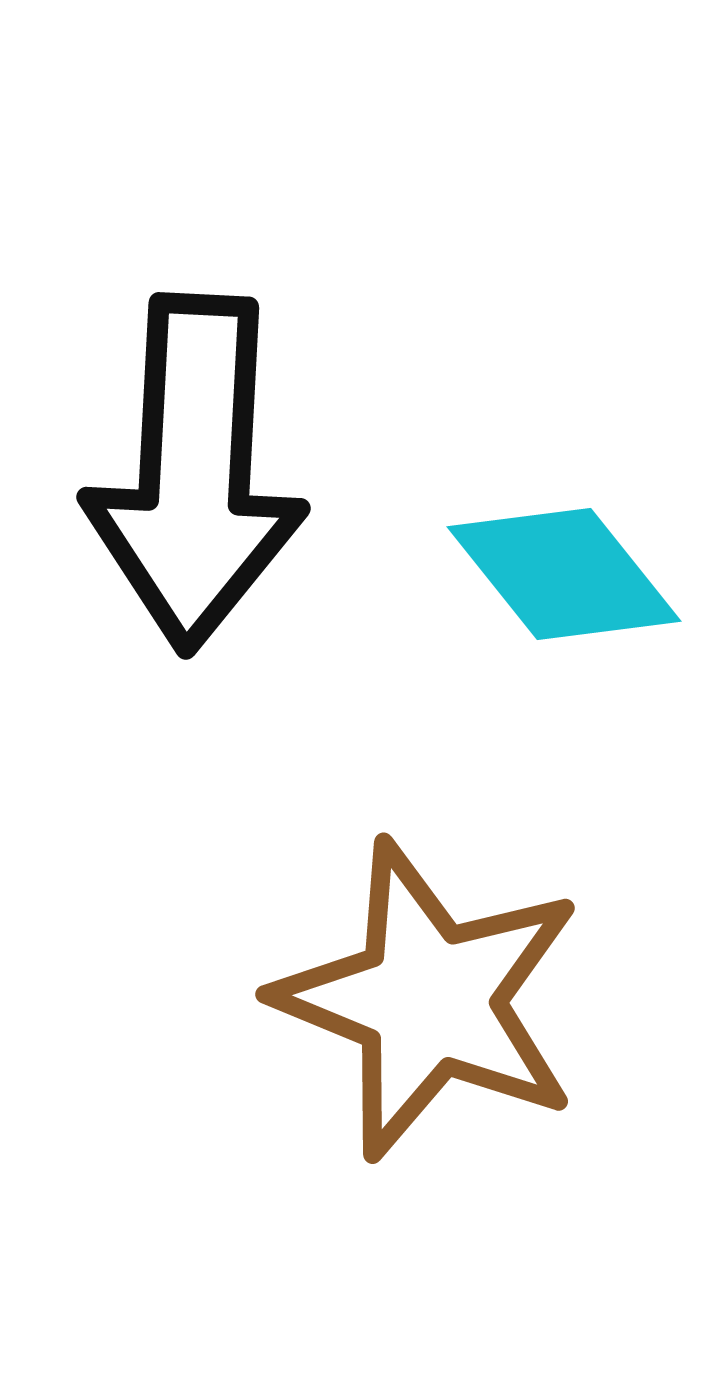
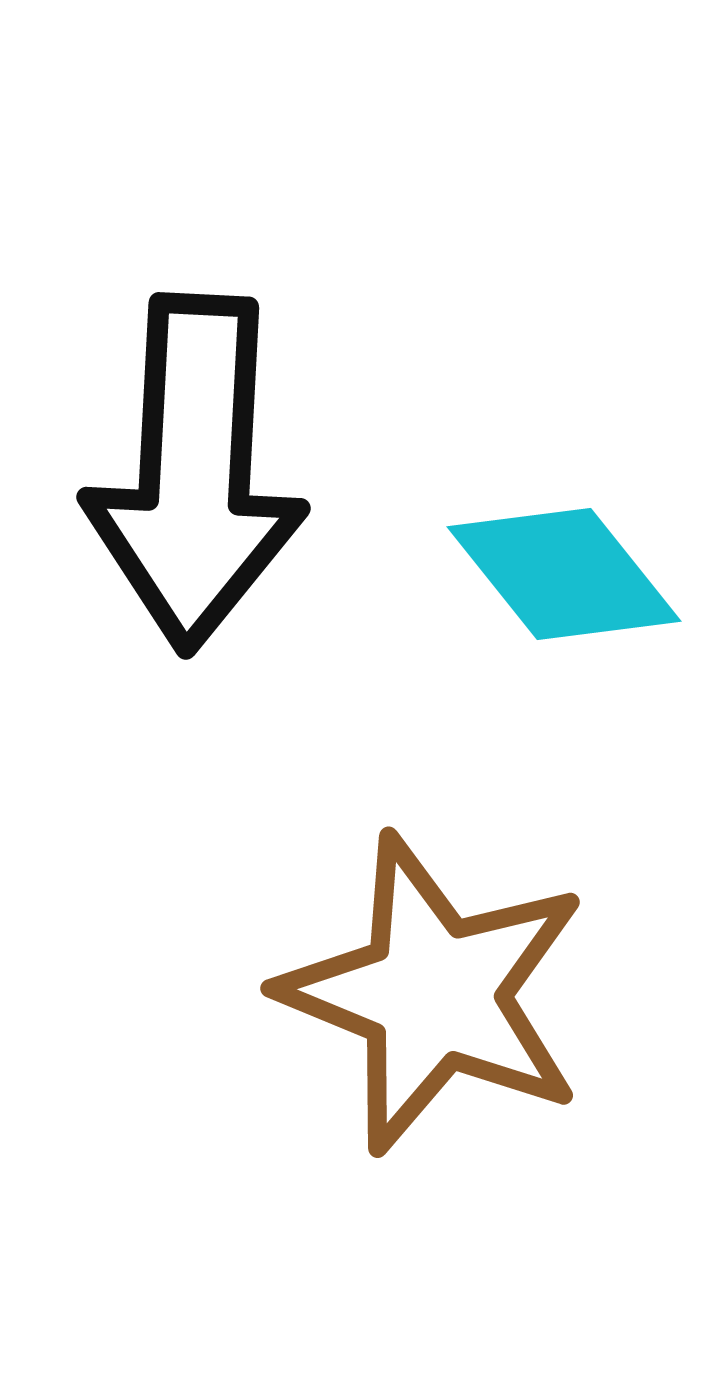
brown star: moved 5 px right, 6 px up
